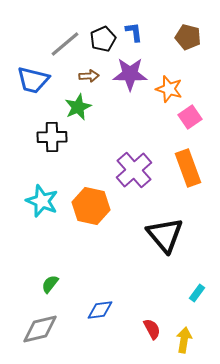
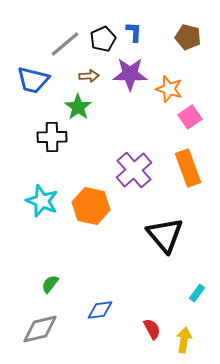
blue L-shape: rotated 10 degrees clockwise
green star: rotated 12 degrees counterclockwise
